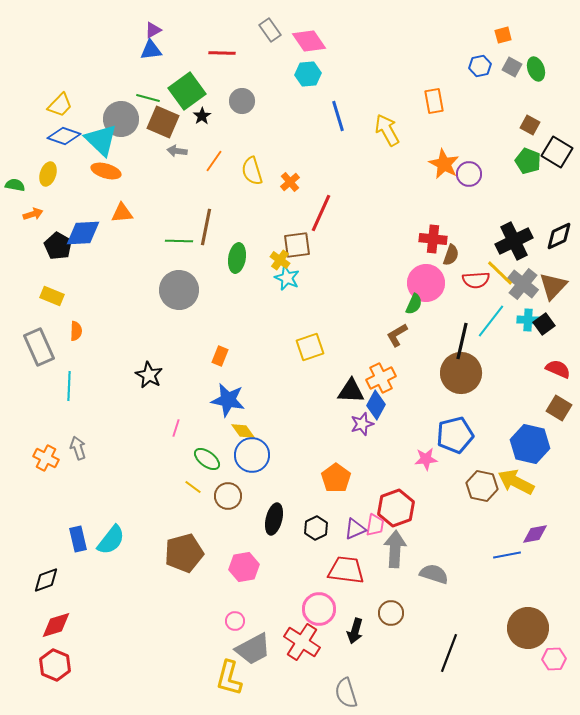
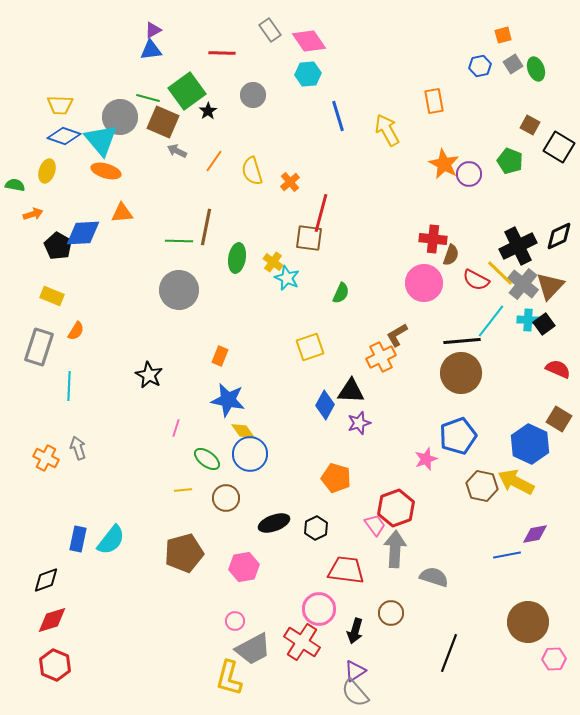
gray square at (512, 67): moved 1 px right, 3 px up; rotated 30 degrees clockwise
gray circle at (242, 101): moved 11 px right, 6 px up
yellow trapezoid at (60, 105): rotated 48 degrees clockwise
black star at (202, 116): moved 6 px right, 5 px up
gray circle at (121, 119): moved 1 px left, 2 px up
cyan triangle at (101, 140): rotated 6 degrees clockwise
gray arrow at (177, 151): rotated 18 degrees clockwise
black square at (557, 152): moved 2 px right, 5 px up
green pentagon at (528, 161): moved 18 px left
yellow ellipse at (48, 174): moved 1 px left, 3 px up
red line at (321, 213): rotated 9 degrees counterclockwise
black cross at (514, 241): moved 4 px right, 5 px down
brown square at (297, 245): moved 12 px right, 7 px up; rotated 16 degrees clockwise
yellow cross at (280, 260): moved 7 px left, 2 px down
red semicircle at (476, 280): rotated 32 degrees clockwise
pink circle at (426, 283): moved 2 px left
brown triangle at (553, 286): moved 3 px left
green semicircle at (414, 304): moved 73 px left, 11 px up
orange semicircle at (76, 331): rotated 30 degrees clockwise
black line at (462, 341): rotated 72 degrees clockwise
gray rectangle at (39, 347): rotated 42 degrees clockwise
orange cross at (381, 378): moved 21 px up
blue diamond at (376, 405): moved 51 px left
brown square at (559, 408): moved 11 px down
purple star at (362, 424): moved 3 px left, 1 px up
blue pentagon at (455, 435): moved 3 px right, 1 px down; rotated 6 degrees counterclockwise
blue hexagon at (530, 444): rotated 12 degrees clockwise
blue circle at (252, 455): moved 2 px left, 1 px up
pink star at (426, 459): rotated 15 degrees counterclockwise
orange pentagon at (336, 478): rotated 20 degrees counterclockwise
yellow line at (193, 487): moved 10 px left, 3 px down; rotated 42 degrees counterclockwise
brown circle at (228, 496): moved 2 px left, 2 px down
black ellipse at (274, 519): moved 4 px down; rotated 56 degrees clockwise
pink trapezoid at (375, 525): rotated 45 degrees counterclockwise
purple triangle at (355, 529): moved 142 px down; rotated 10 degrees counterclockwise
blue rectangle at (78, 539): rotated 25 degrees clockwise
gray semicircle at (434, 574): moved 3 px down
red diamond at (56, 625): moved 4 px left, 5 px up
brown circle at (528, 628): moved 6 px up
gray semicircle at (346, 693): moved 9 px right; rotated 24 degrees counterclockwise
